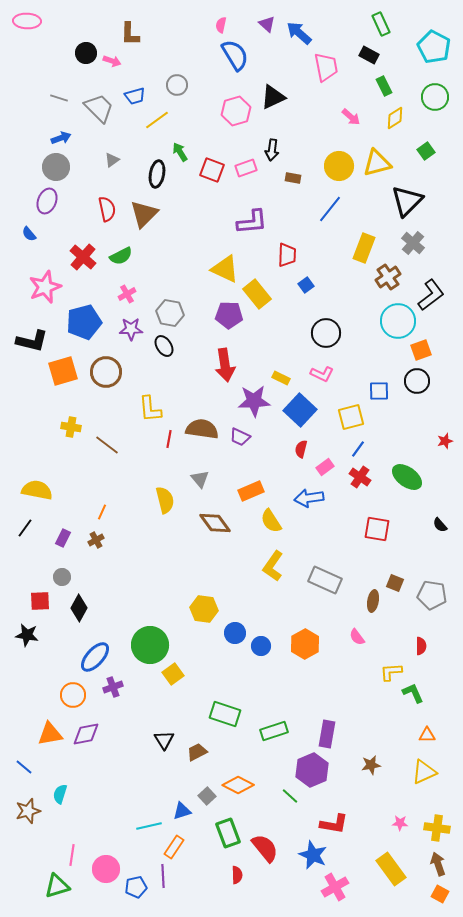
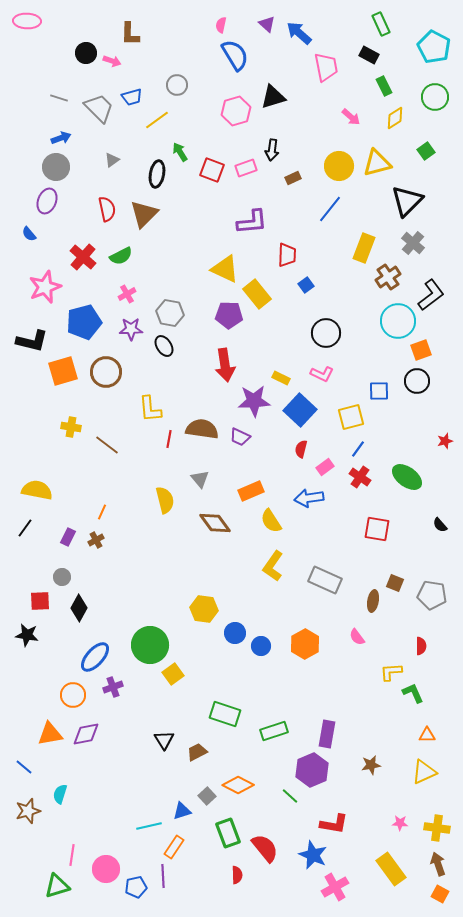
blue trapezoid at (135, 96): moved 3 px left, 1 px down
black triangle at (273, 97): rotated 8 degrees clockwise
brown rectangle at (293, 178): rotated 35 degrees counterclockwise
purple rectangle at (63, 538): moved 5 px right, 1 px up
